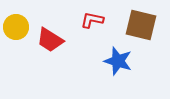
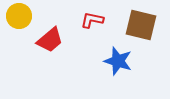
yellow circle: moved 3 px right, 11 px up
red trapezoid: rotated 72 degrees counterclockwise
